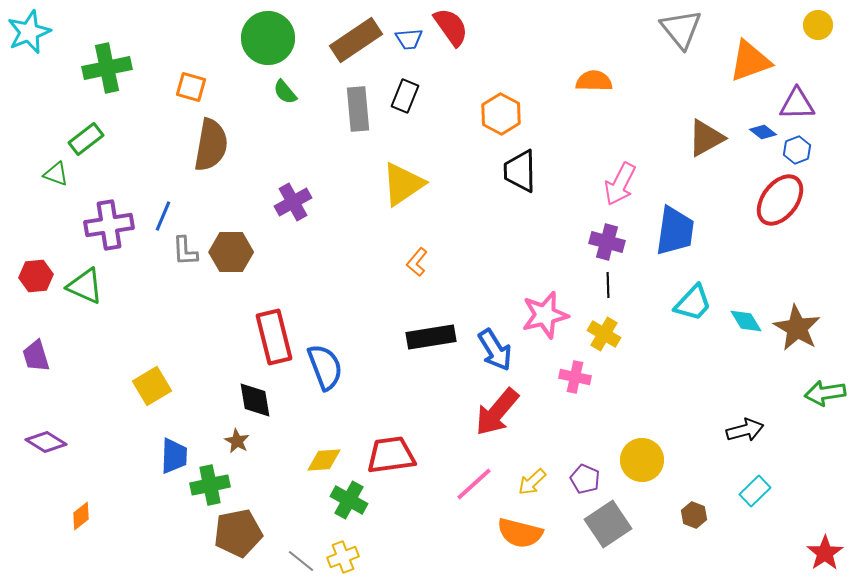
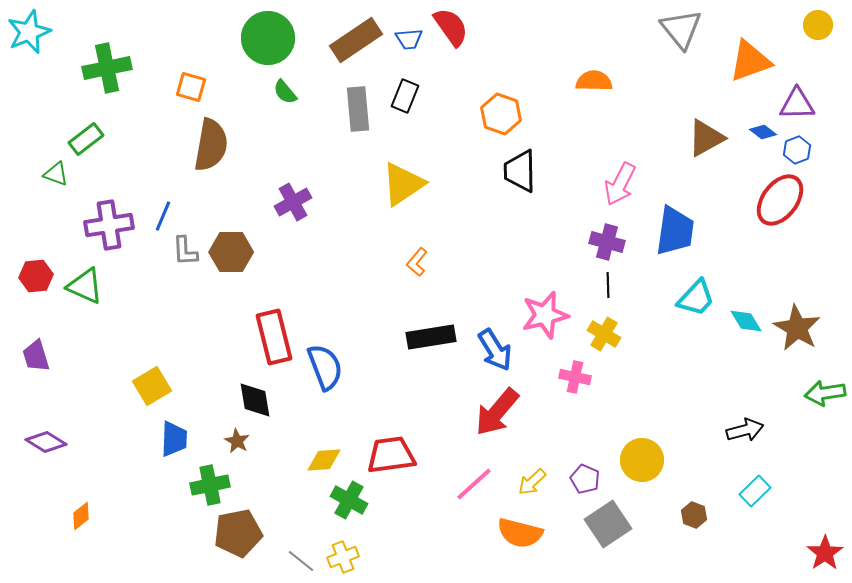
orange hexagon at (501, 114): rotated 9 degrees counterclockwise
cyan trapezoid at (693, 303): moved 3 px right, 5 px up
blue trapezoid at (174, 456): moved 17 px up
